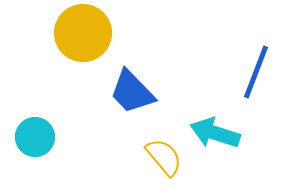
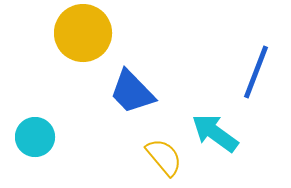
cyan arrow: rotated 18 degrees clockwise
